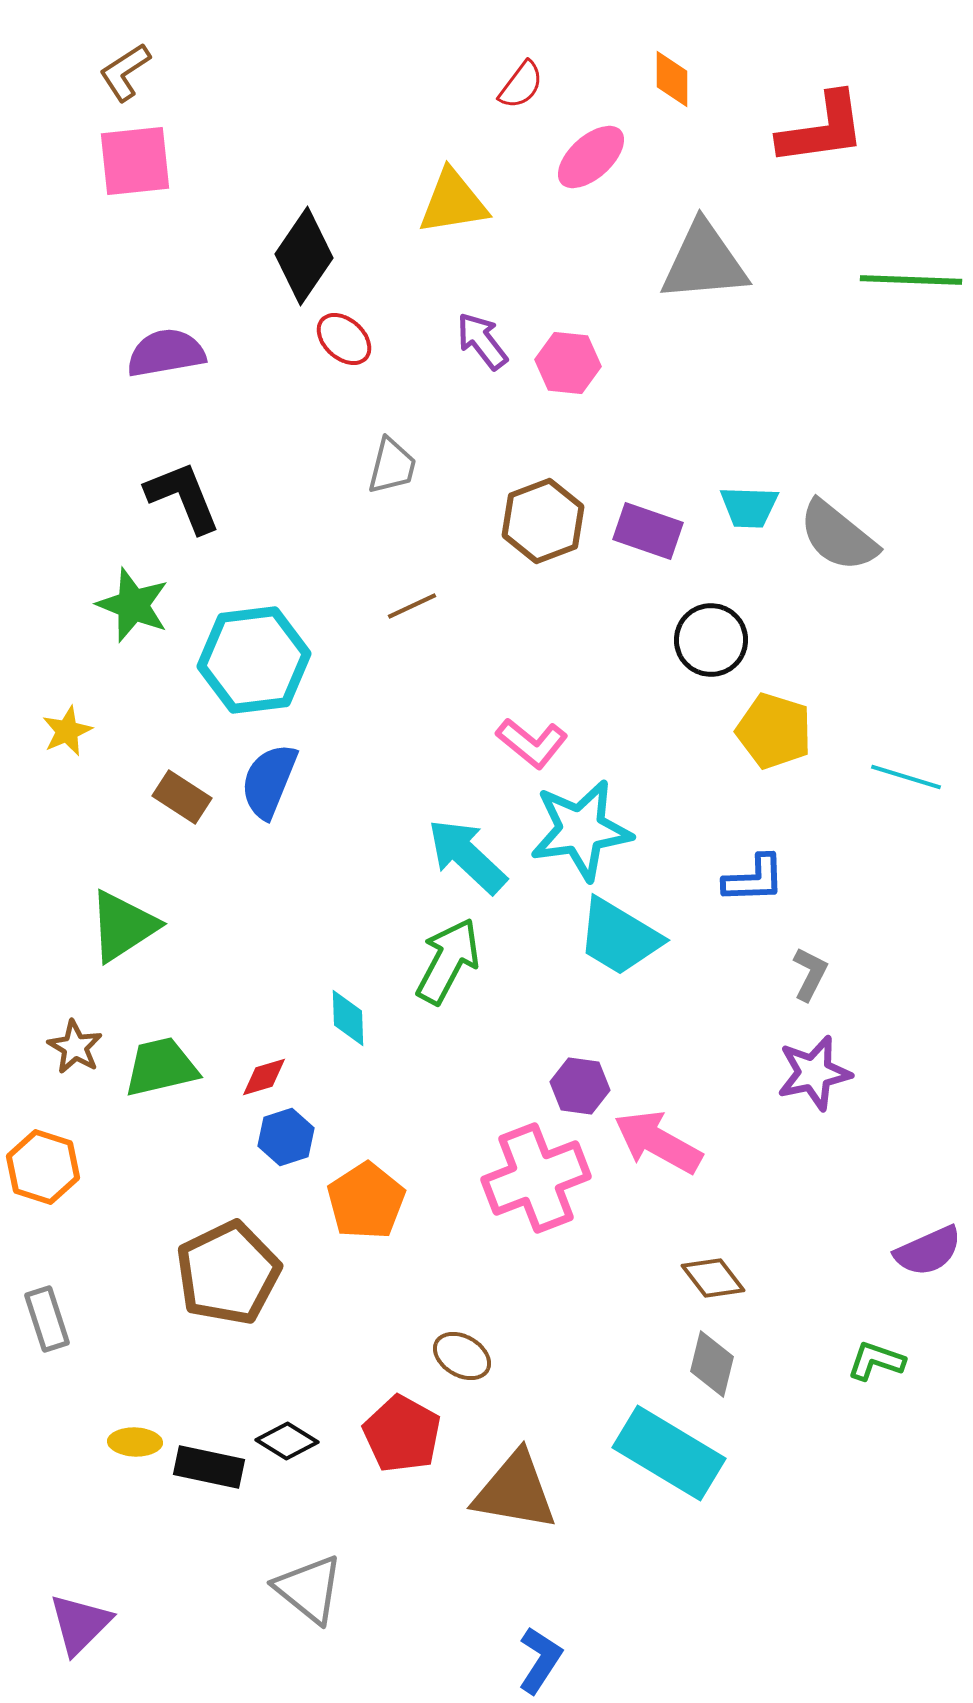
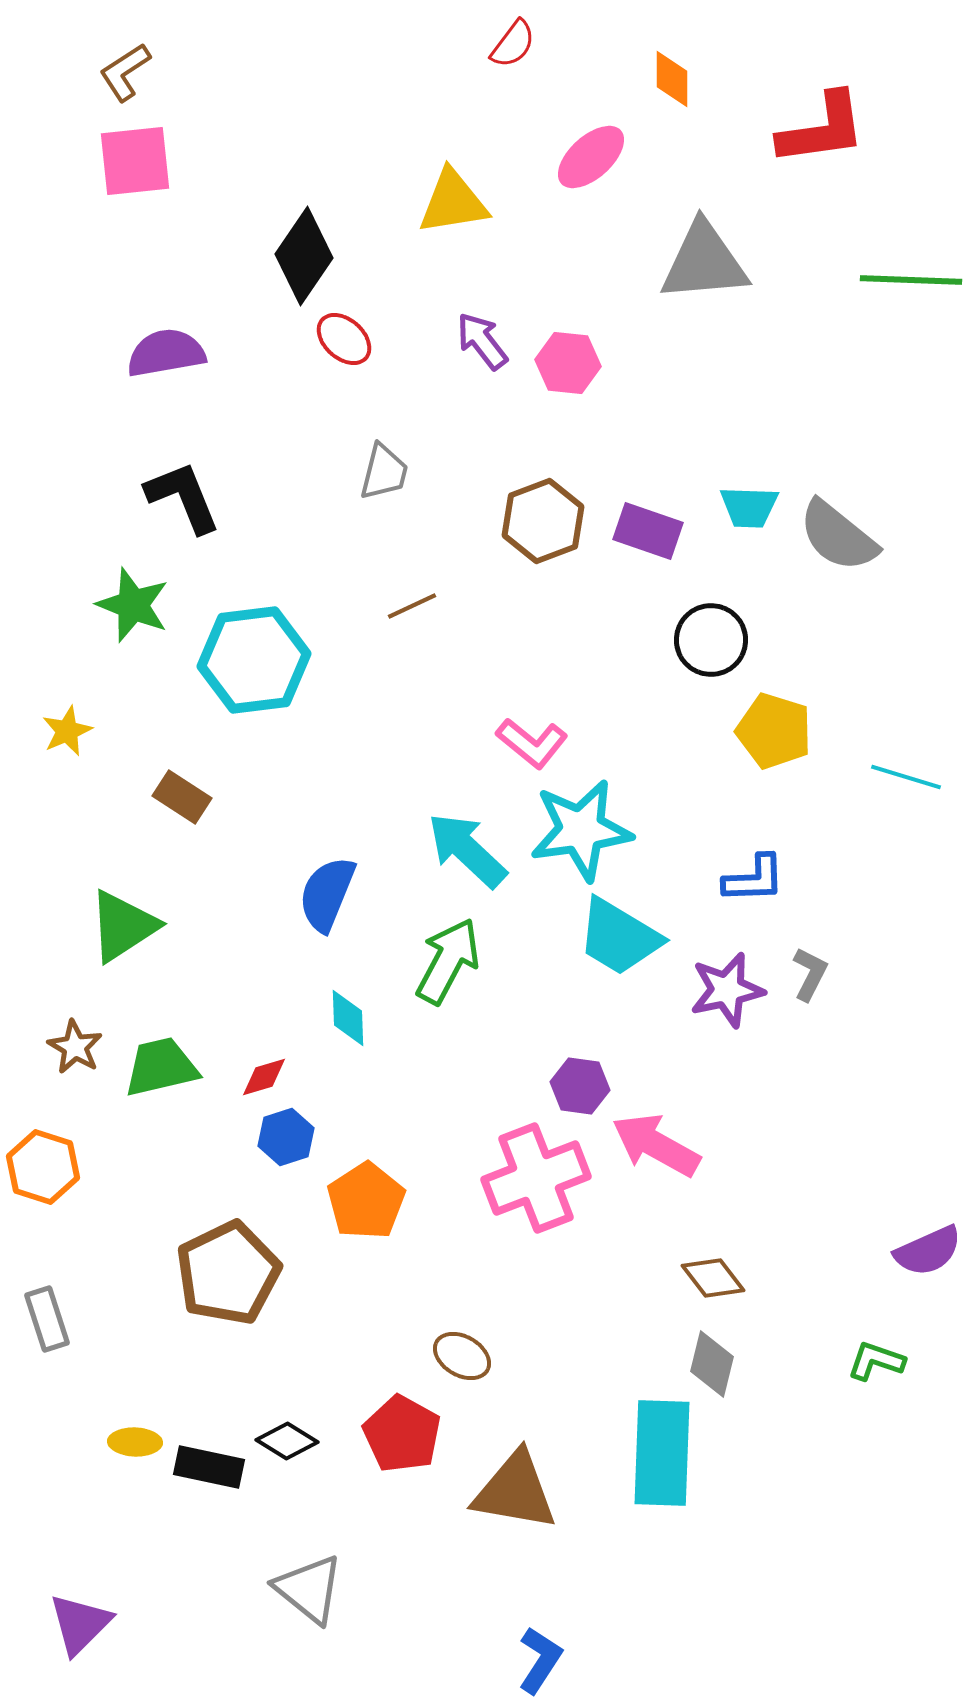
red semicircle at (521, 85): moved 8 px left, 41 px up
gray trapezoid at (392, 466): moved 8 px left, 6 px down
blue semicircle at (269, 781): moved 58 px right, 113 px down
cyan arrow at (467, 856): moved 6 px up
purple star at (814, 1073): moved 87 px left, 83 px up
pink arrow at (658, 1142): moved 2 px left, 3 px down
cyan rectangle at (669, 1453): moved 7 px left; rotated 61 degrees clockwise
